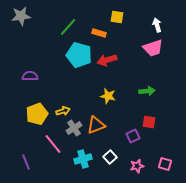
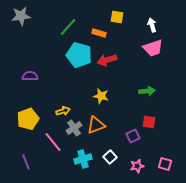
white arrow: moved 5 px left
yellow star: moved 7 px left
yellow pentagon: moved 9 px left, 5 px down
pink line: moved 2 px up
